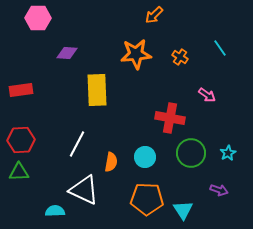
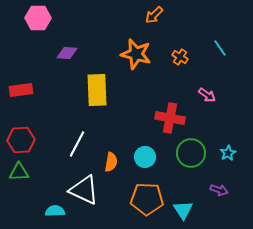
orange star: rotated 20 degrees clockwise
